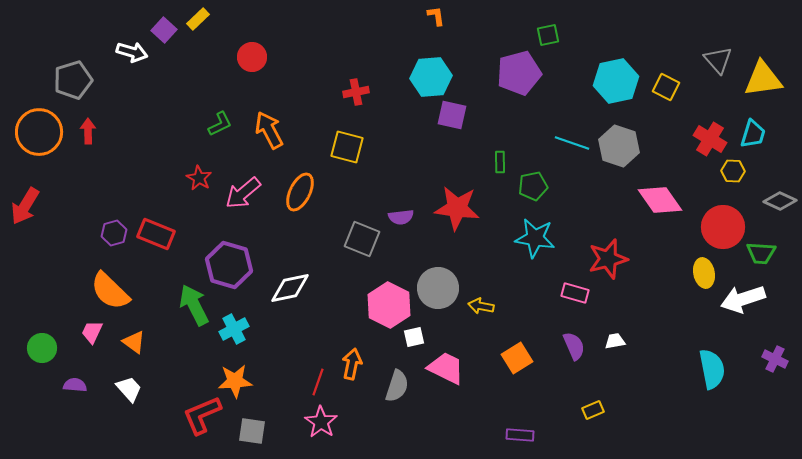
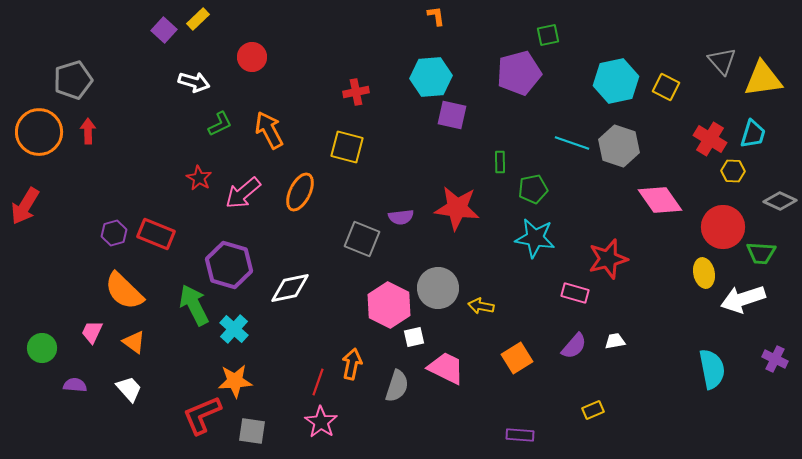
white arrow at (132, 52): moved 62 px right, 30 px down
gray triangle at (718, 60): moved 4 px right, 1 px down
green pentagon at (533, 186): moved 3 px down
orange semicircle at (110, 291): moved 14 px right
cyan cross at (234, 329): rotated 20 degrees counterclockwise
purple semicircle at (574, 346): rotated 64 degrees clockwise
